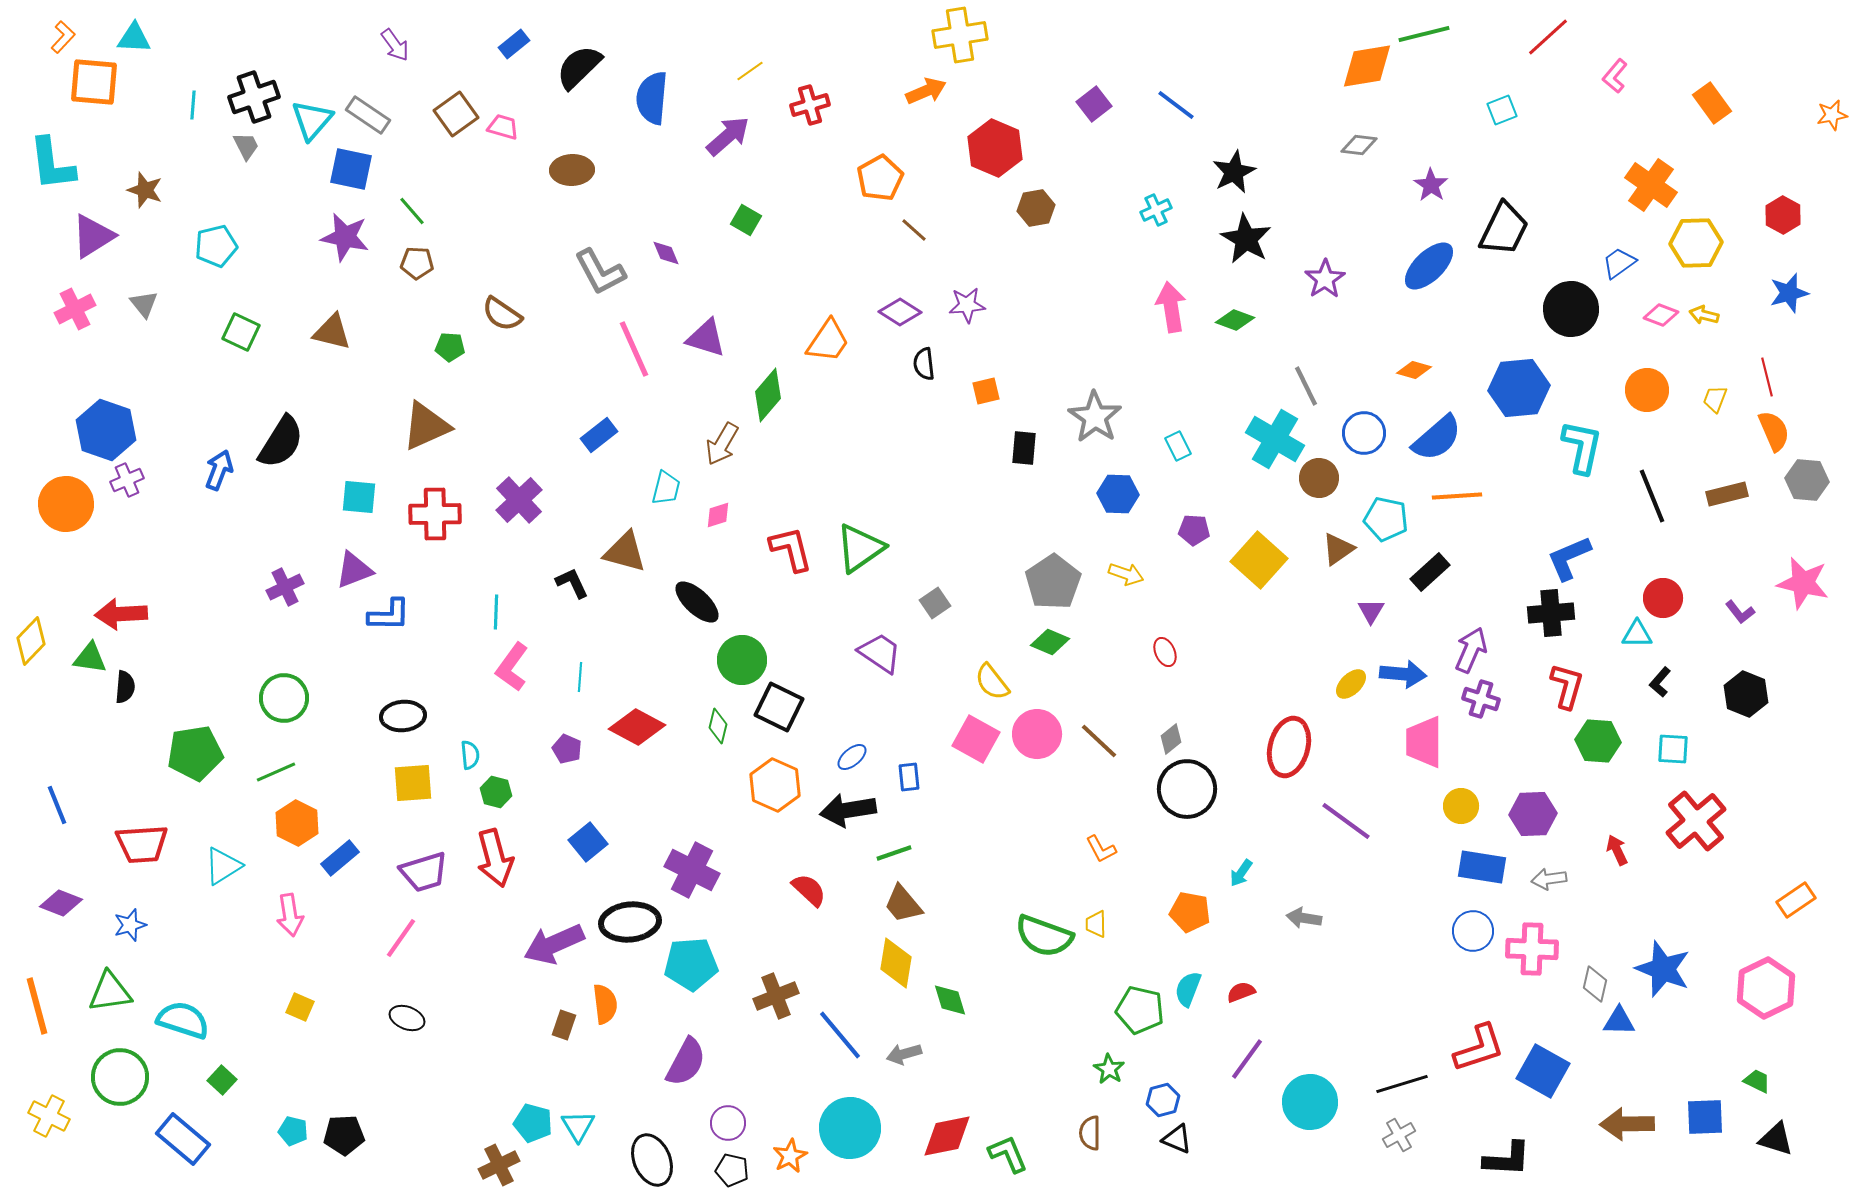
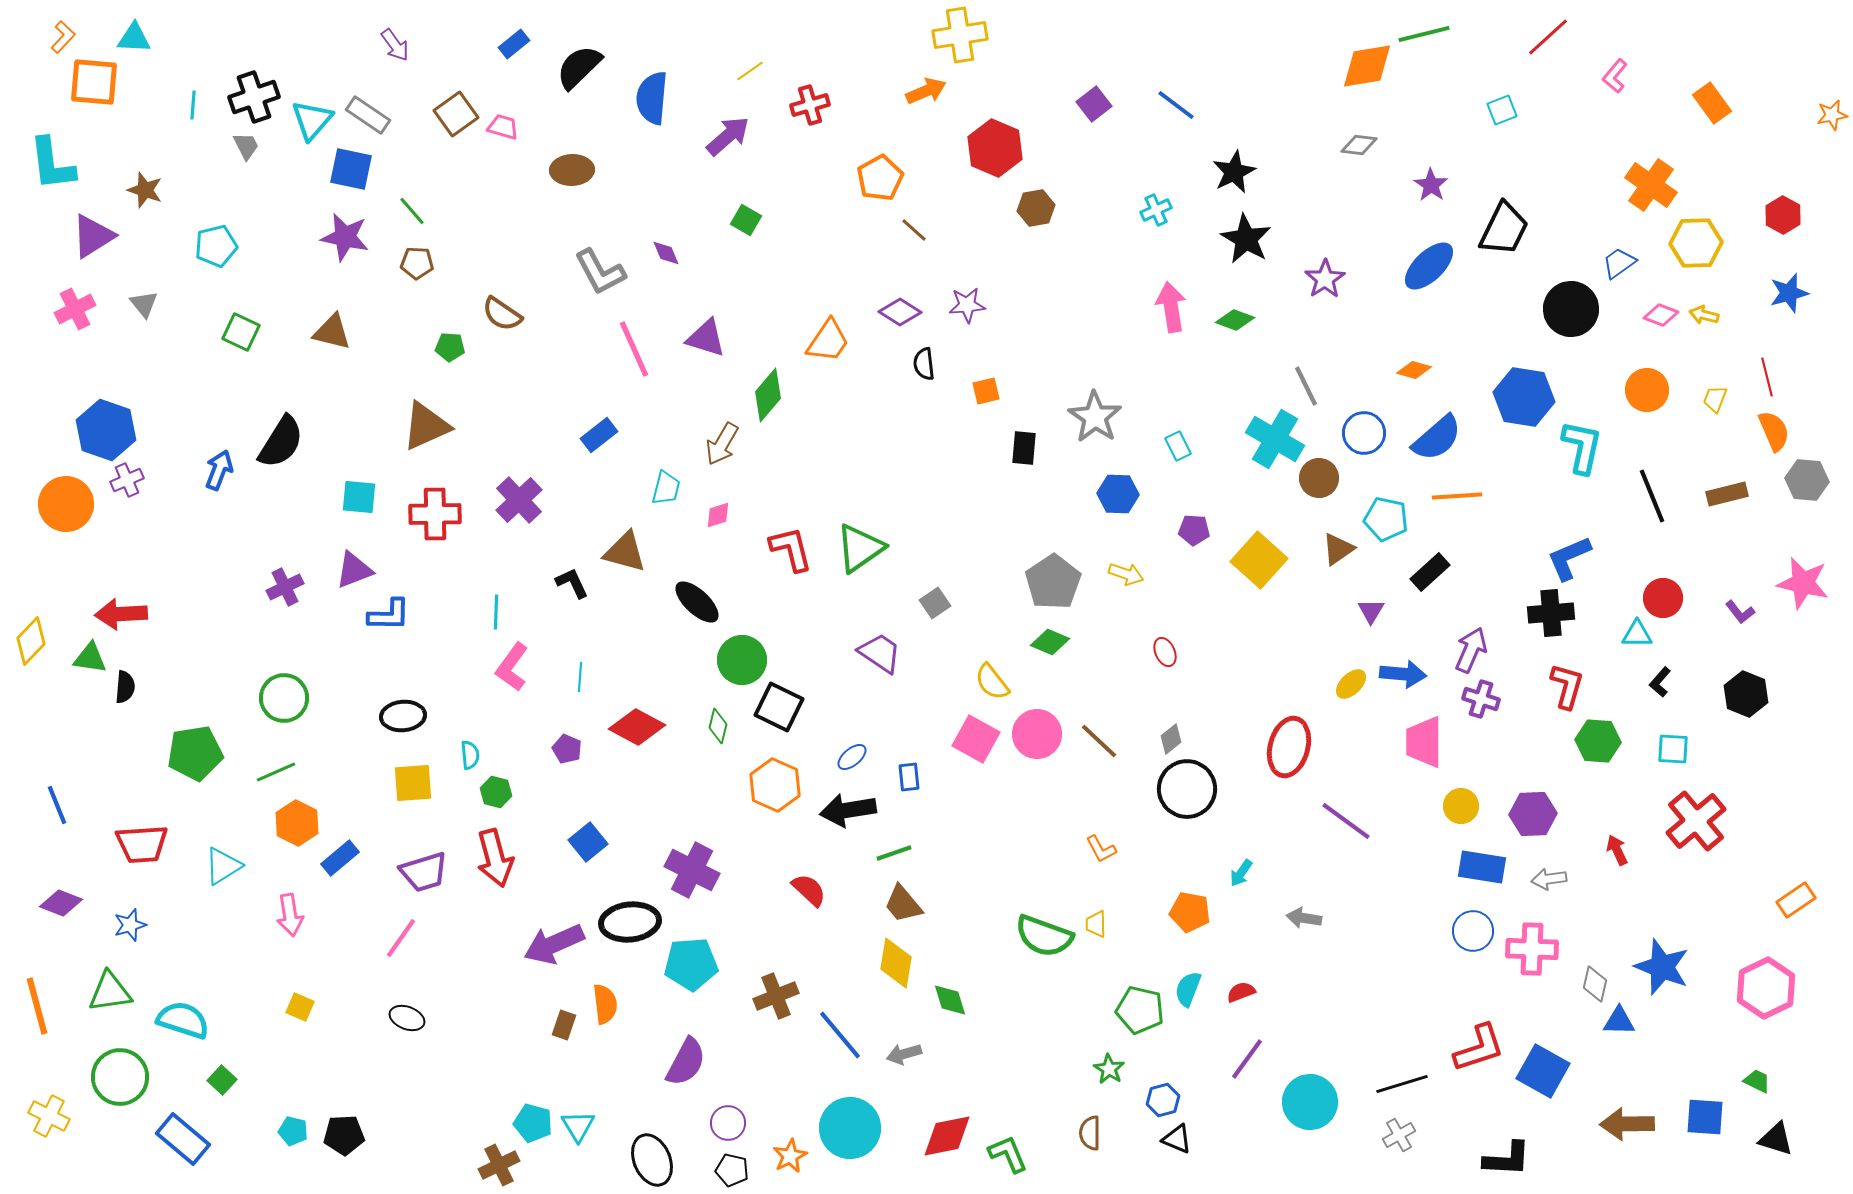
blue hexagon at (1519, 388): moved 5 px right, 9 px down; rotated 14 degrees clockwise
blue star at (1663, 969): moved 1 px left, 2 px up
blue square at (1705, 1117): rotated 6 degrees clockwise
